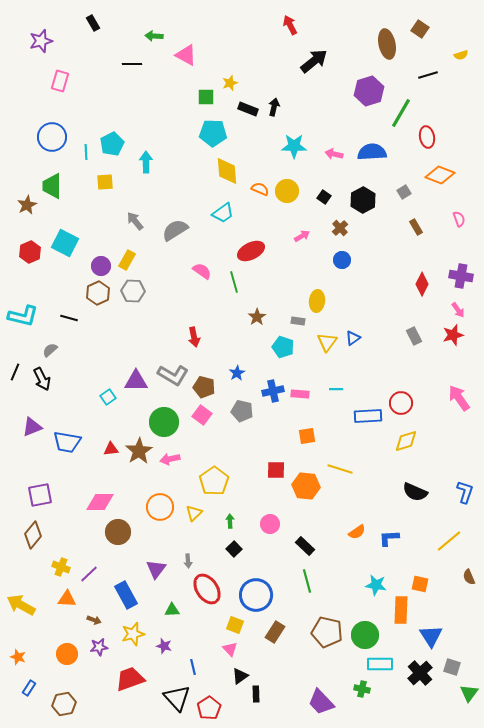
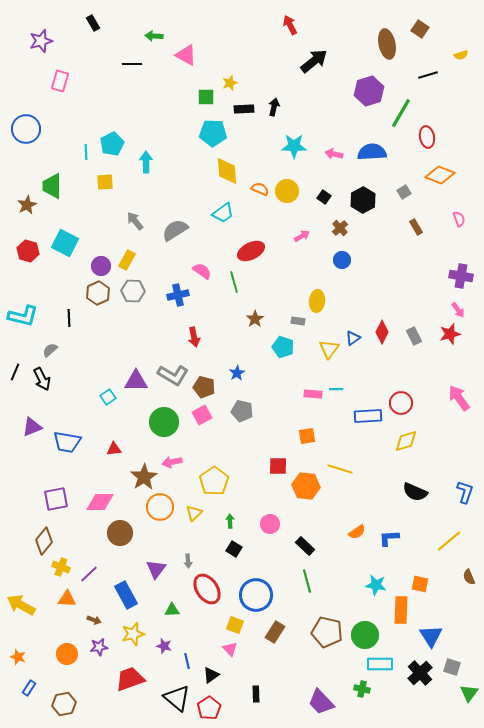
black rectangle at (248, 109): moved 4 px left; rotated 24 degrees counterclockwise
blue circle at (52, 137): moved 26 px left, 8 px up
red hexagon at (30, 252): moved 2 px left, 1 px up; rotated 20 degrees counterclockwise
red diamond at (422, 284): moved 40 px left, 48 px down
brown star at (257, 317): moved 2 px left, 2 px down
black line at (69, 318): rotated 72 degrees clockwise
red star at (453, 335): moved 3 px left, 1 px up
yellow triangle at (327, 342): moved 2 px right, 7 px down
blue cross at (273, 391): moved 95 px left, 96 px up
pink rectangle at (300, 394): moved 13 px right
pink square at (202, 415): rotated 24 degrees clockwise
red triangle at (111, 449): moved 3 px right
brown star at (139, 451): moved 5 px right, 26 px down
pink arrow at (170, 459): moved 2 px right, 3 px down
red square at (276, 470): moved 2 px right, 4 px up
purple square at (40, 495): moved 16 px right, 4 px down
brown circle at (118, 532): moved 2 px right, 1 px down
brown diamond at (33, 535): moved 11 px right, 6 px down
black square at (234, 549): rotated 14 degrees counterclockwise
blue line at (193, 667): moved 6 px left, 6 px up
black triangle at (240, 676): moved 29 px left, 1 px up
black triangle at (177, 698): rotated 8 degrees counterclockwise
